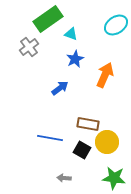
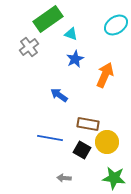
blue arrow: moved 1 px left, 7 px down; rotated 108 degrees counterclockwise
